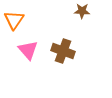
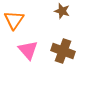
brown star: moved 20 px left; rotated 14 degrees clockwise
